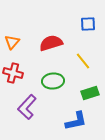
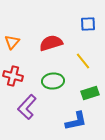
red cross: moved 3 px down
